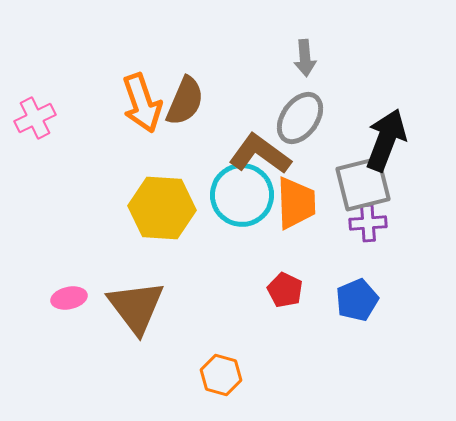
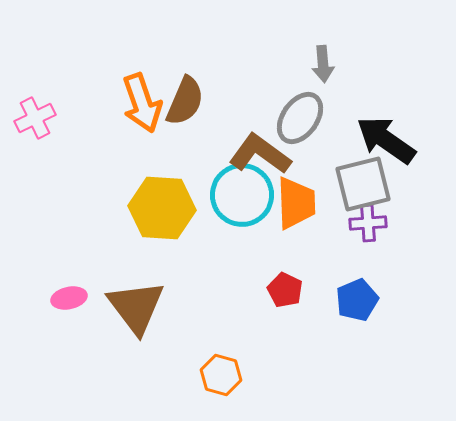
gray arrow: moved 18 px right, 6 px down
black arrow: rotated 76 degrees counterclockwise
